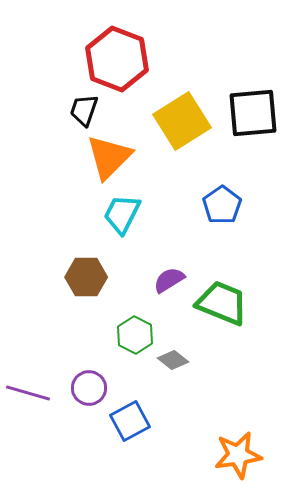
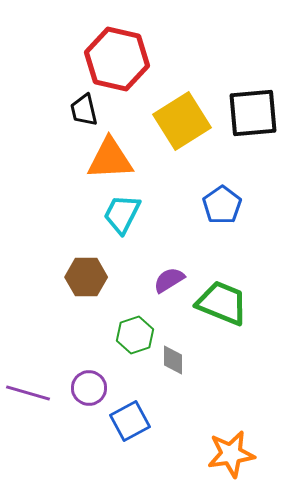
red hexagon: rotated 8 degrees counterclockwise
black trapezoid: rotated 32 degrees counterclockwise
orange triangle: moved 1 px right, 2 px down; rotated 42 degrees clockwise
green hexagon: rotated 15 degrees clockwise
gray diamond: rotated 52 degrees clockwise
orange star: moved 7 px left, 1 px up
